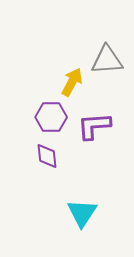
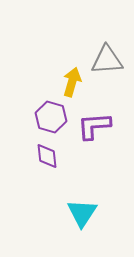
yellow arrow: rotated 12 degrees counterclockwise
purple hexagon: rotated 16 degrees clockwise
